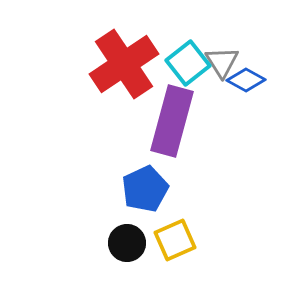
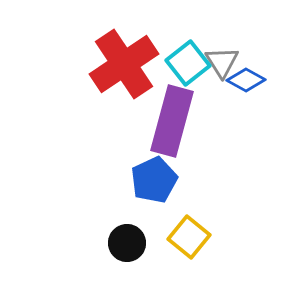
blue pentagon: moved 9 px right, 9 px up
yellow square: moved 14 px right, 3 px up; rotated 27 degrees counterclockwise
